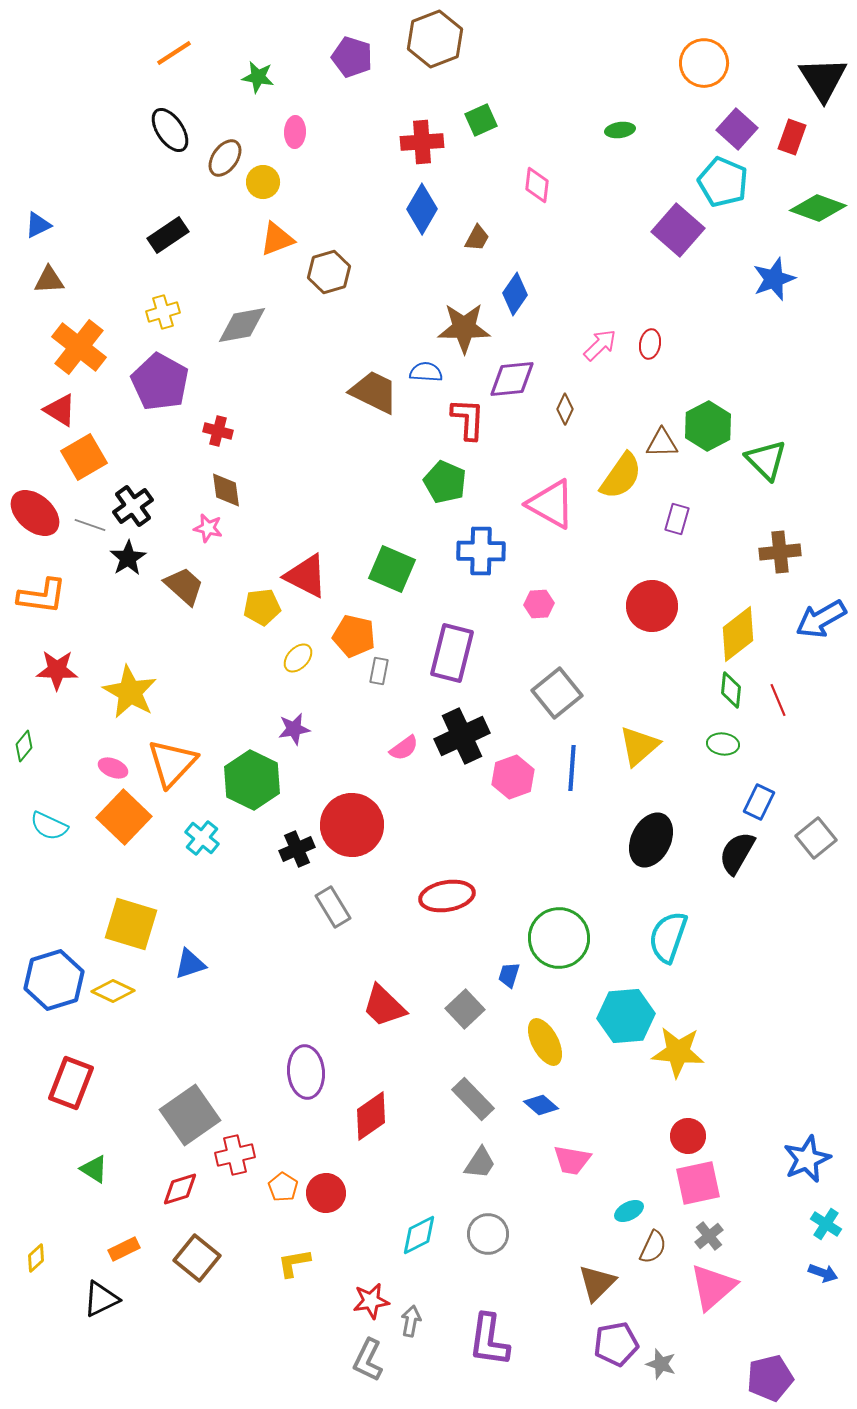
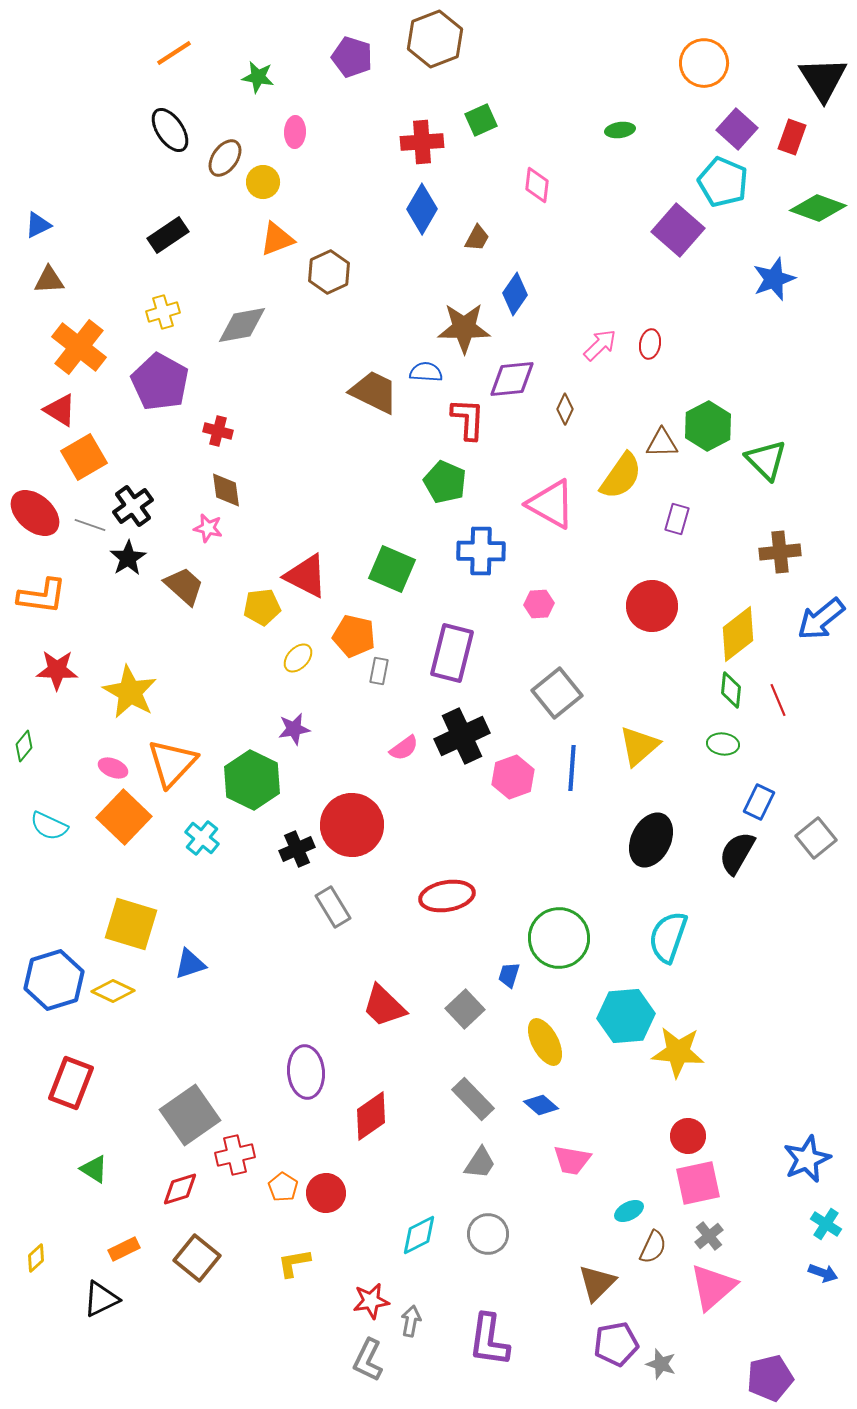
brown hexagon at (329, 272): rotated 9 degrees counterclockwise
blue arrow at (821, 619): rotated 9 degrees counterclockwise
